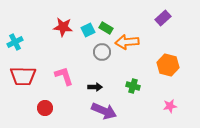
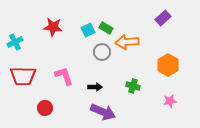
red star: moved 10 px left
orange hexagon: rotated 15 degrees clockwise
pink star: moved 5 px up
purple arrow: moved 1 px left, 1 px down
